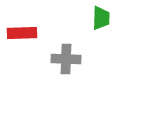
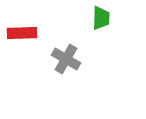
gray cross: rotated 28 degrees clockwise
